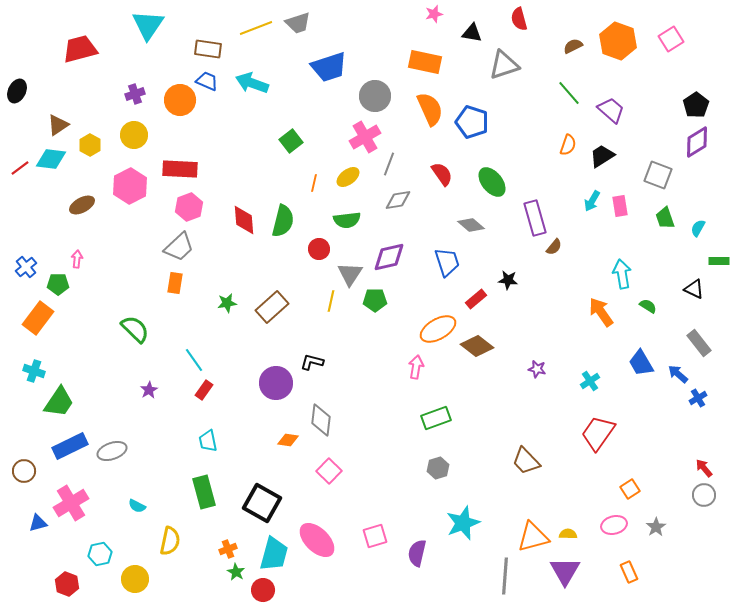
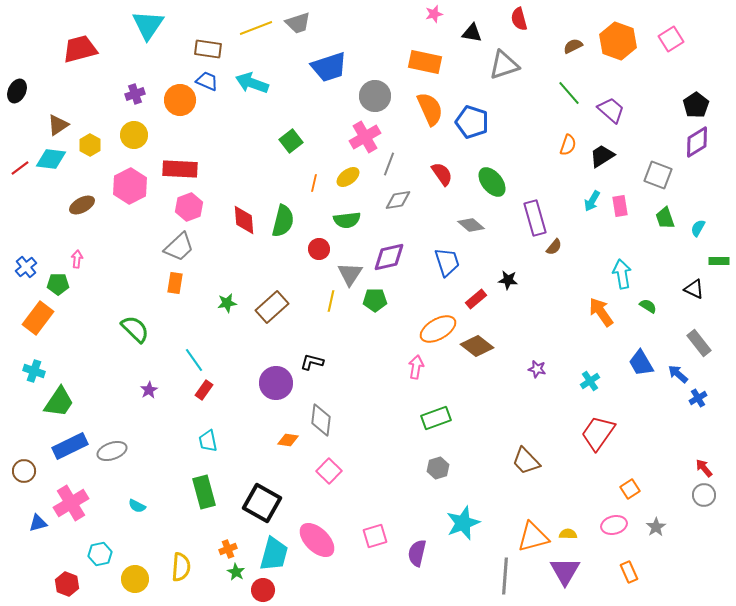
yellow semicircle at (170, 541): moved 11 px right, 26 px down; rotated 8 degrees counterclockwise
